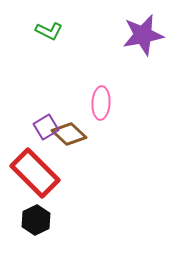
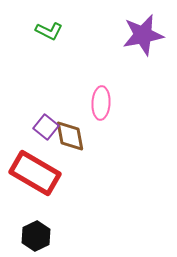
purple square: rotated 20 degrees counterclockwise
brown diamond: moved 1 px right, 2 px down; rotated 36 degrees clockwise
red rectangle: rotated 15 degrees counterclockwise
black hexagon: moved 16 px down
